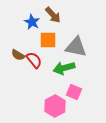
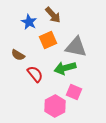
blue star: moved 3 px left
orange square: rotated 24 degrees counterclockwise
red semicircle: moved 1 px right, 14 px down
green arrow: moved 1 px right
